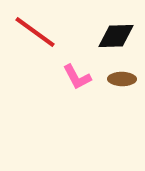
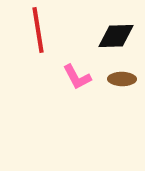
red line: moved 3 px right, 2 px up; rotated 45 degrees clockwise
